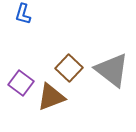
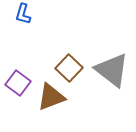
purple square: moved 3 px left
